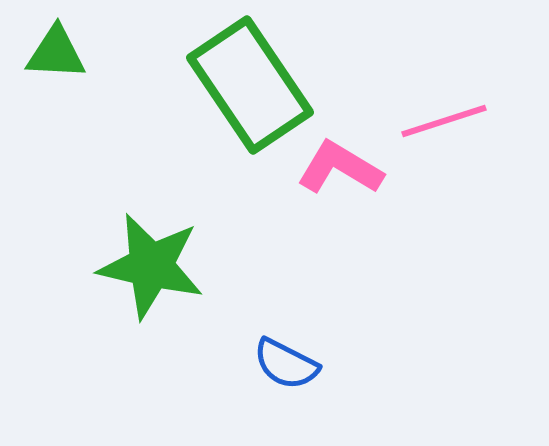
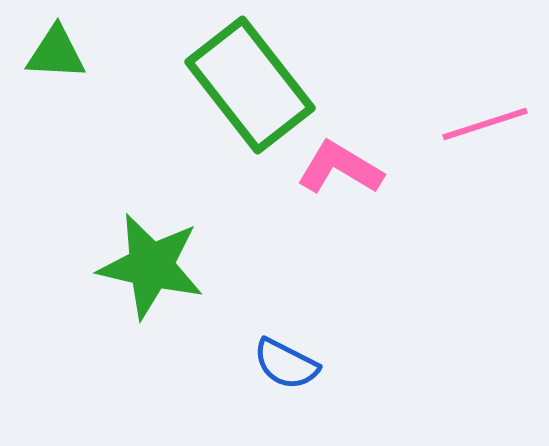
green rectangle: rotated 4 degrees counterclockwise
pink line: moved 41 px right, 3 px down
